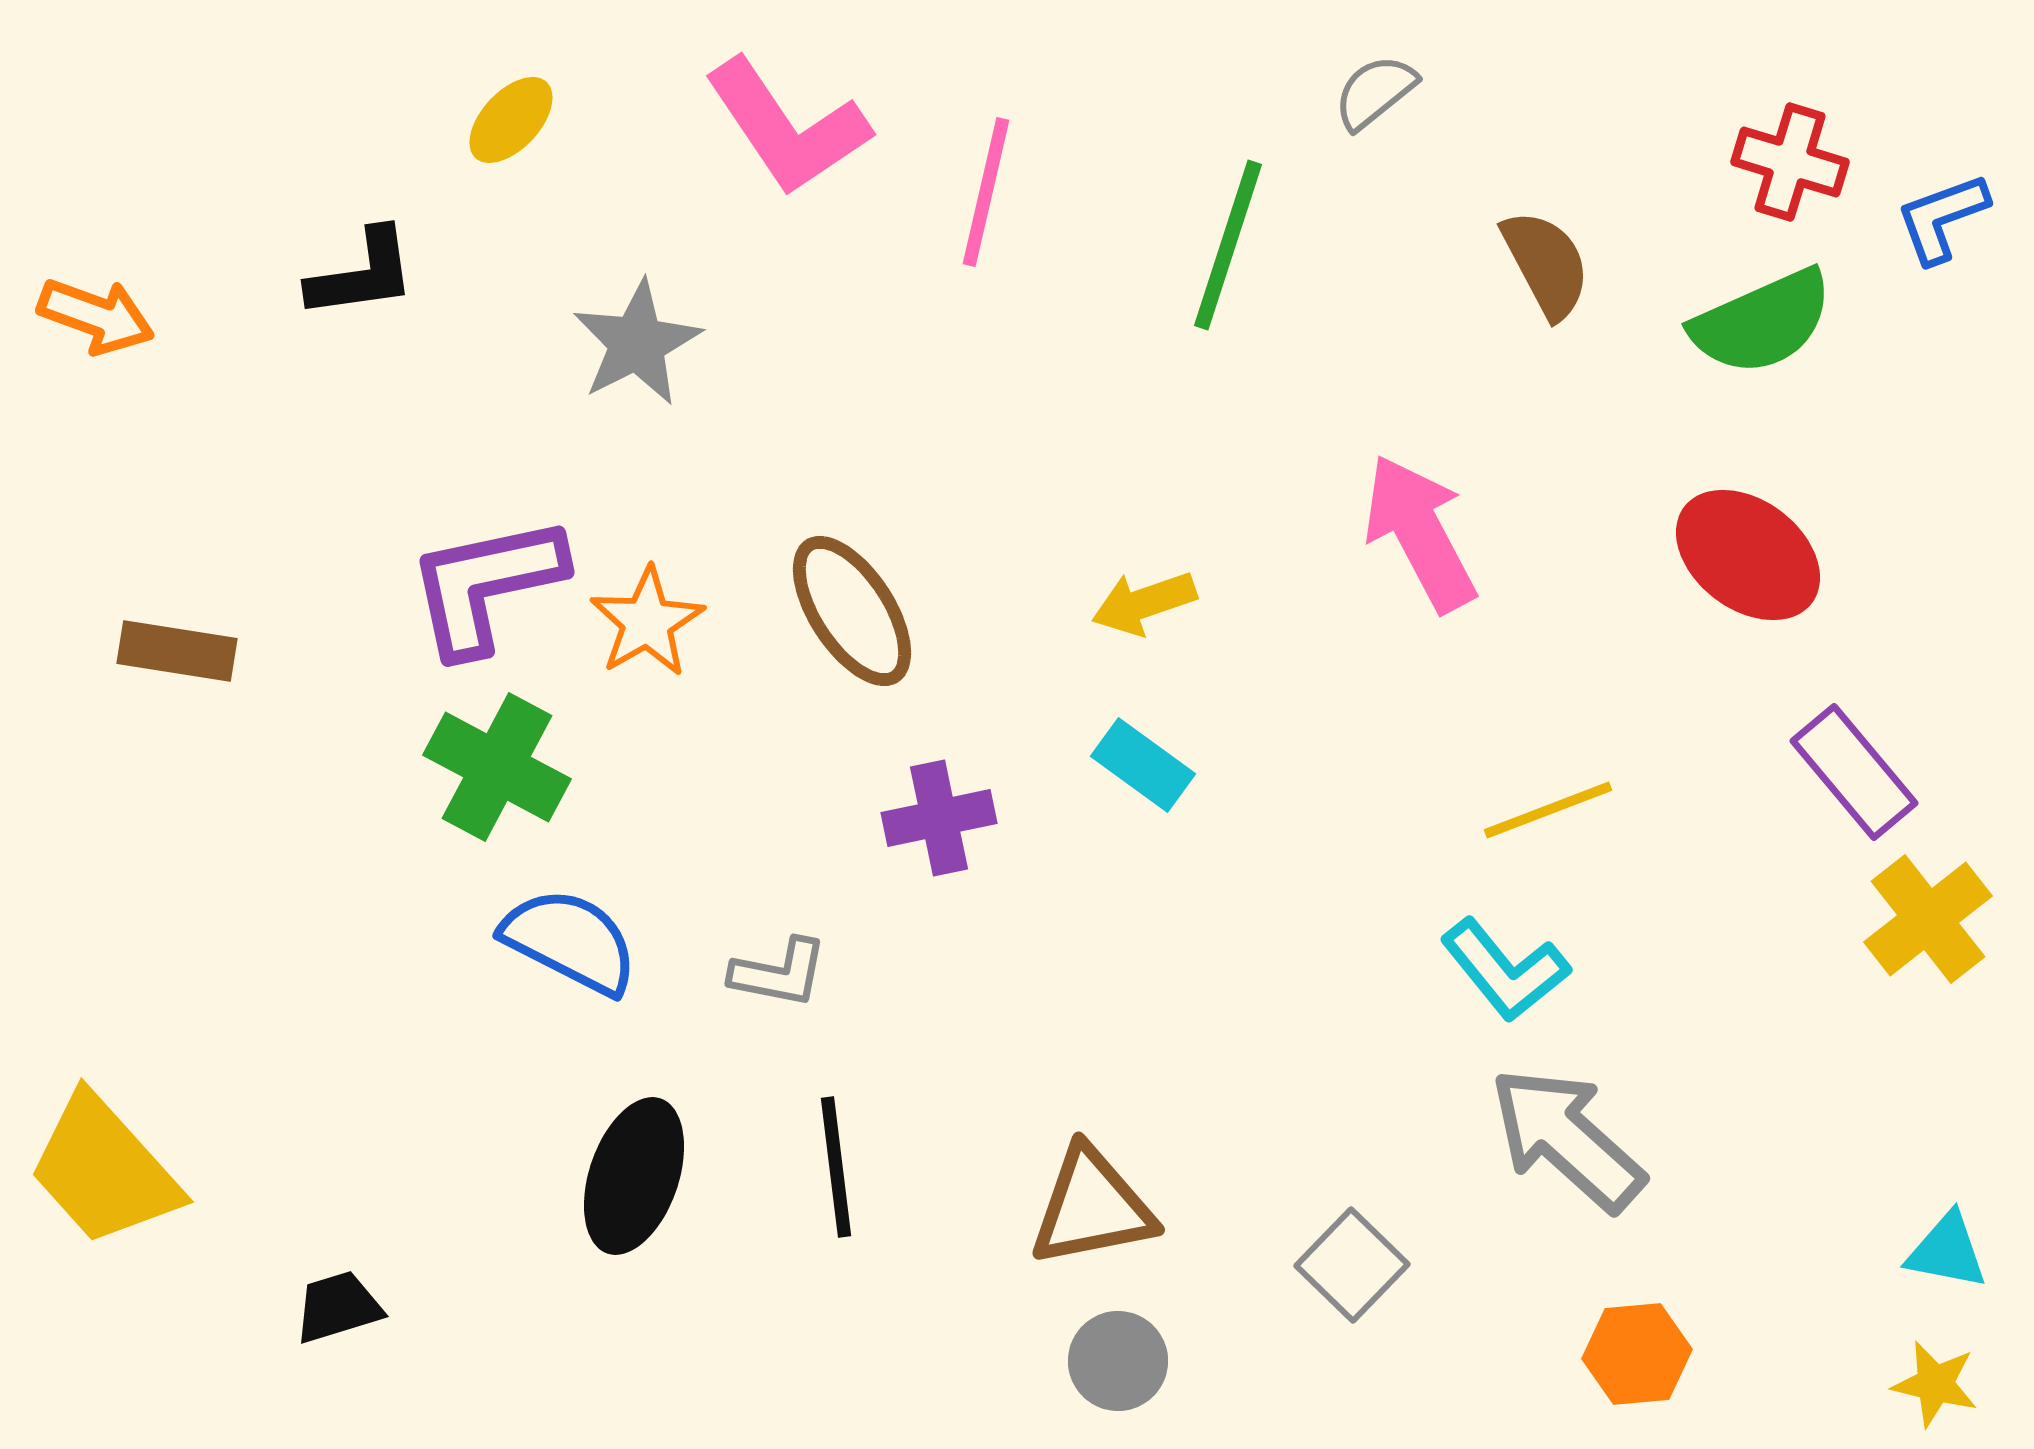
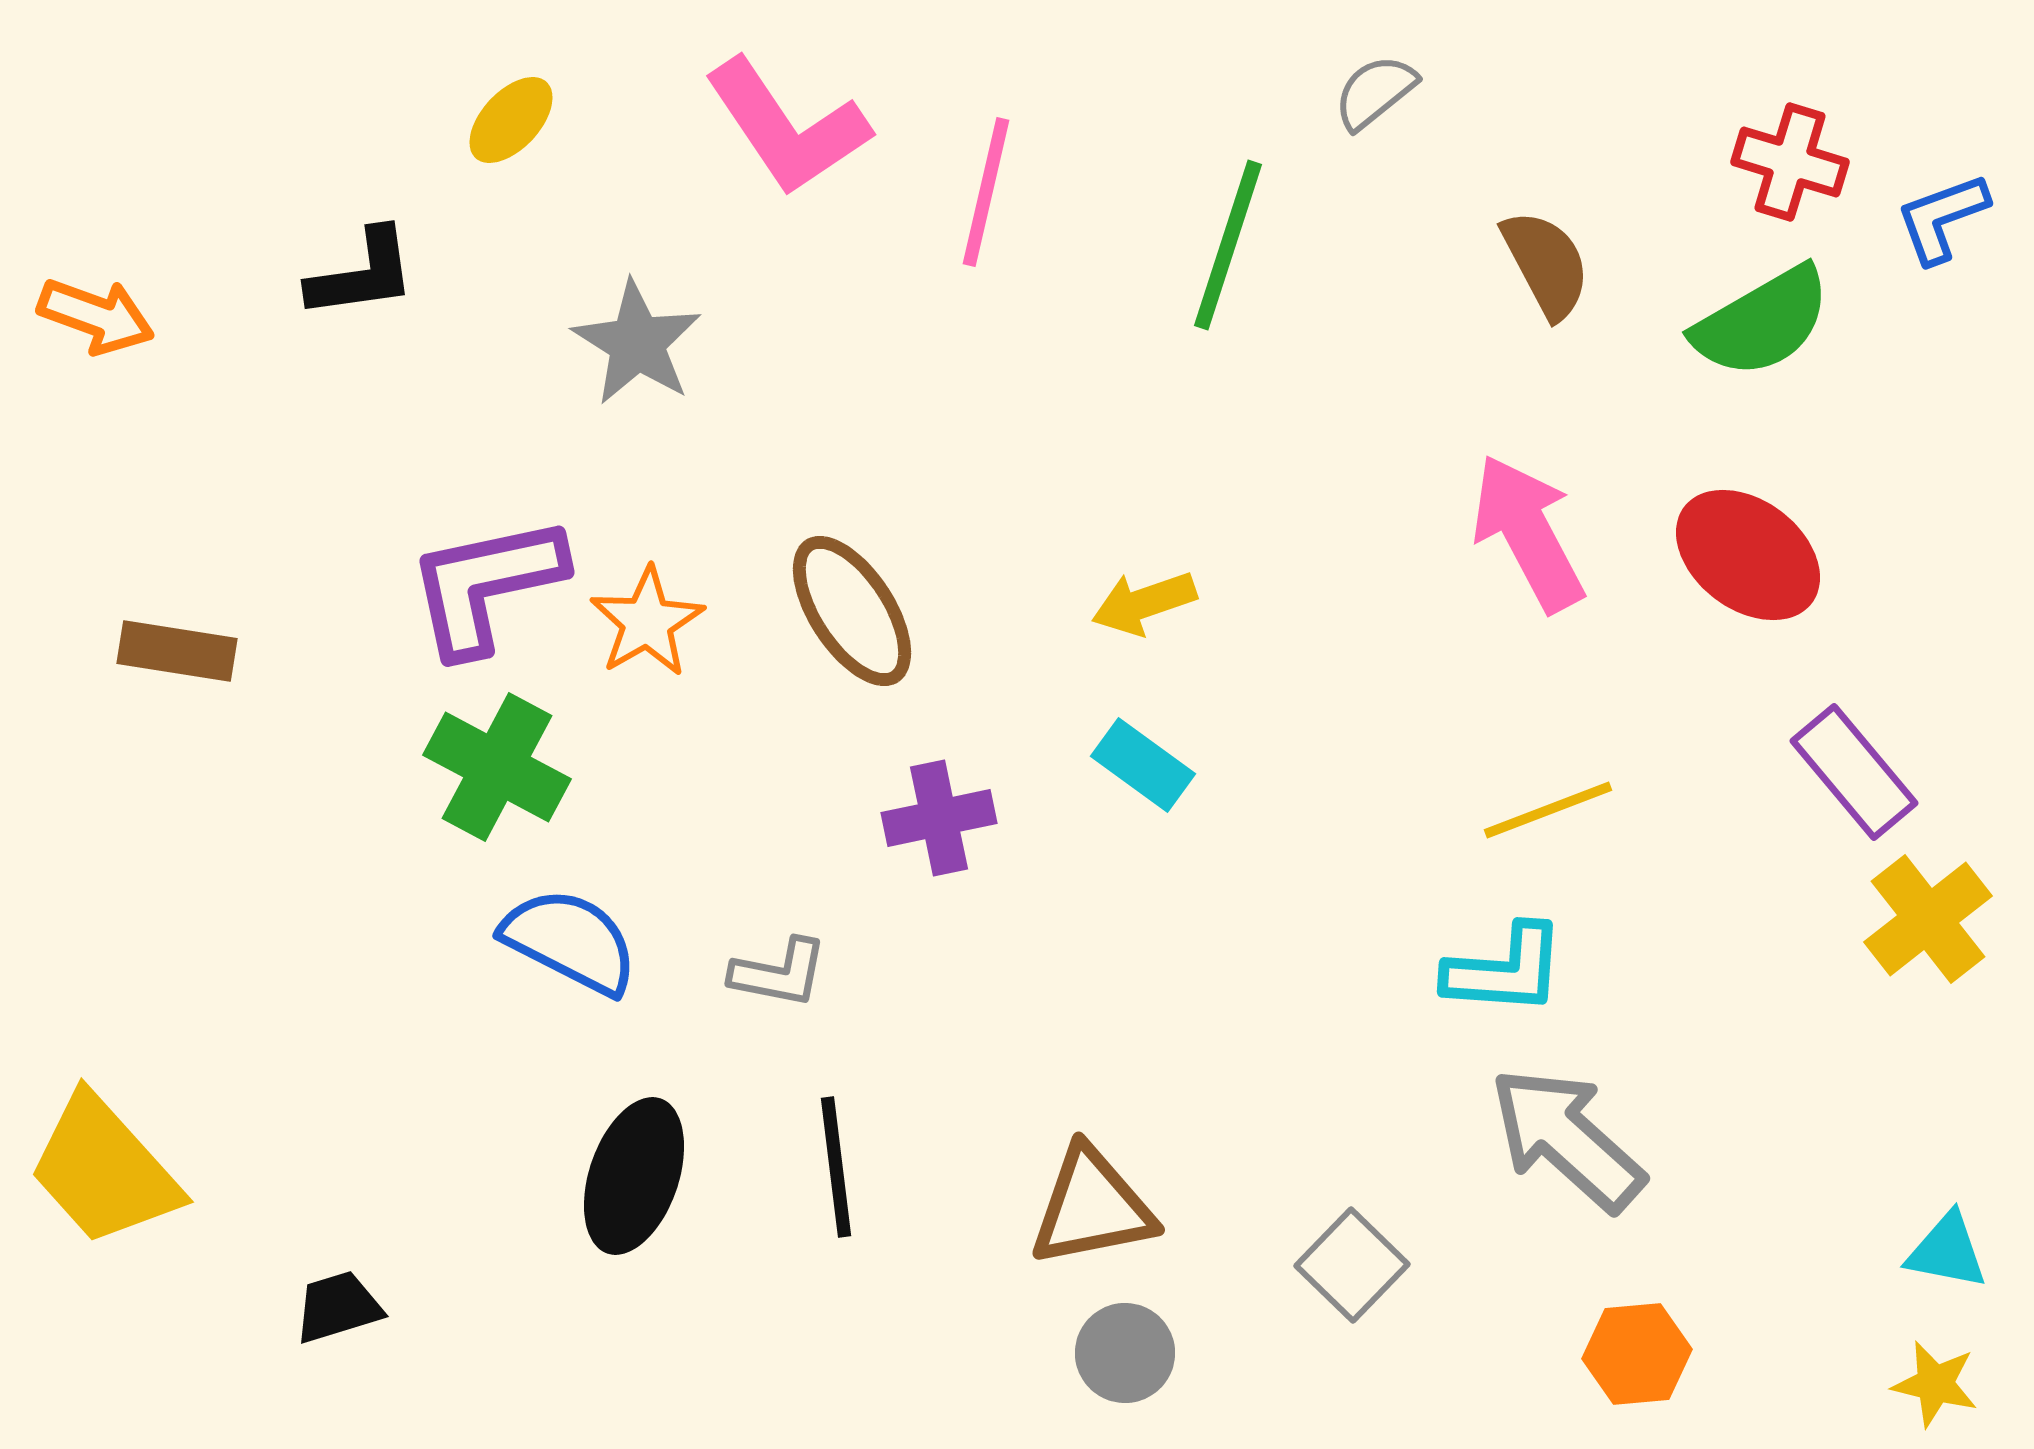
green semicircle: rotated 6 degrees counterclockwise
gray star: rotated 13 degrees counterclockwise
pink arrow: moved 108 px right
cyan L-shape: rotated 47 degrees counterclockwise
gray circle: moved 7 px right, 8 px up
